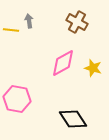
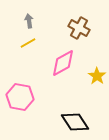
brown cross: moved 2 px right, 6 px down
yellow line: moved 17 px right, 13 px down; rotated 35 degrees counterclockwise
yellow star: moved 4 px right, 8 px down; rotated 18 degrees clockwise
pink hexagon: moved 3 px right, 2 px up
black diamond: moved 2 px right, 3 px down
